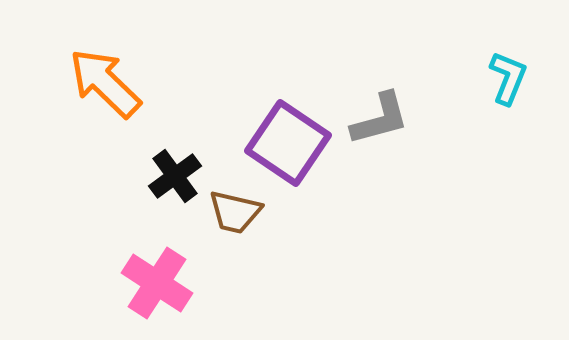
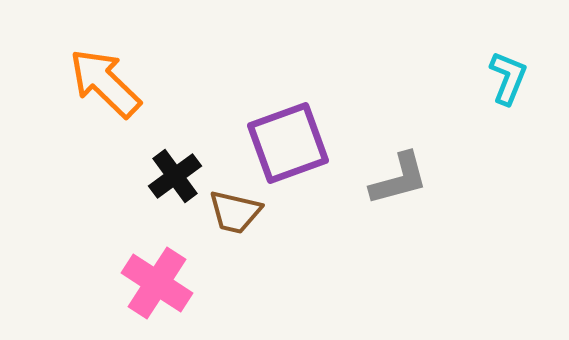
gray L-shape: moved 19 px right, 60 px down
purple square: rotated 36 degrees clockwise
